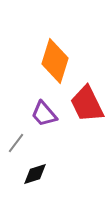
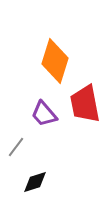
red trapezoid: moved 2 px left; rotated 15 degrees clockwise
gray line: moved 4 px down
black diamond: moved 8 px down
